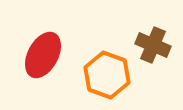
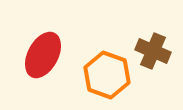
brown cross: moved 6 px down
